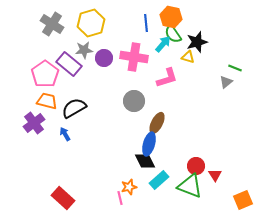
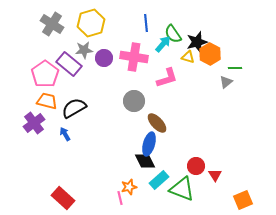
orange hexagon: moved 39 px right, 37 px down; rotated 15 degrees clockwise
green line: rotated 24 degrees counterclockwise
brown ellipse: rotated 70 degrees counterclockwise
green triangle: moved 8 px left, 3 px down
